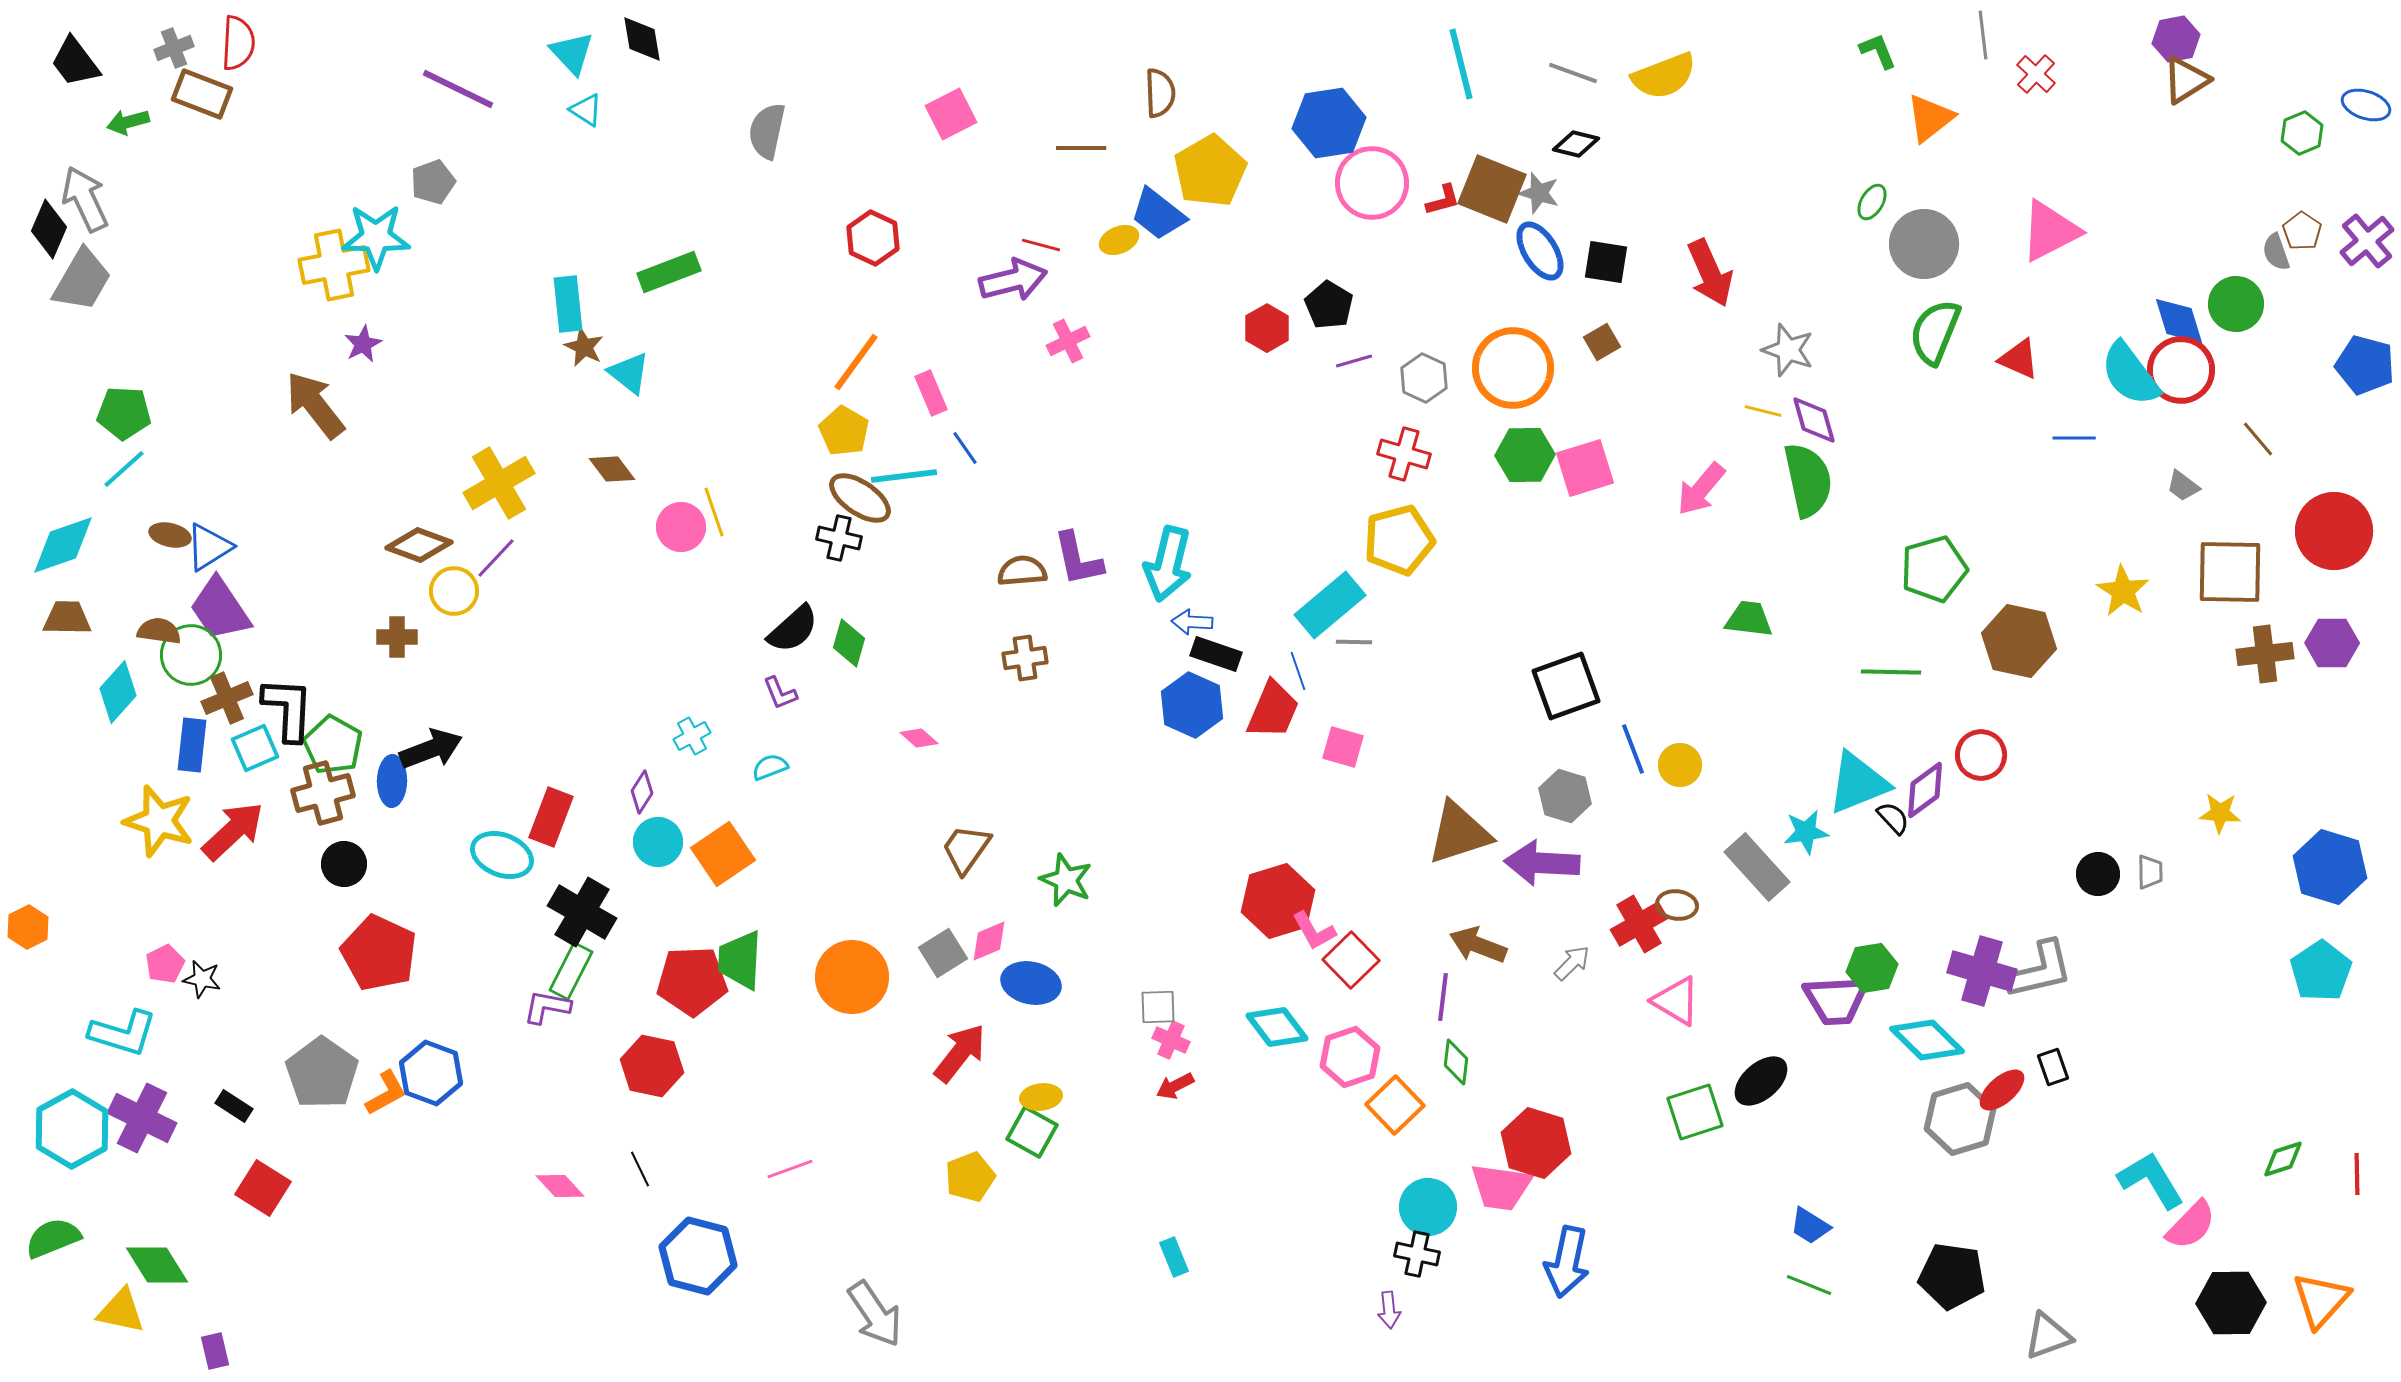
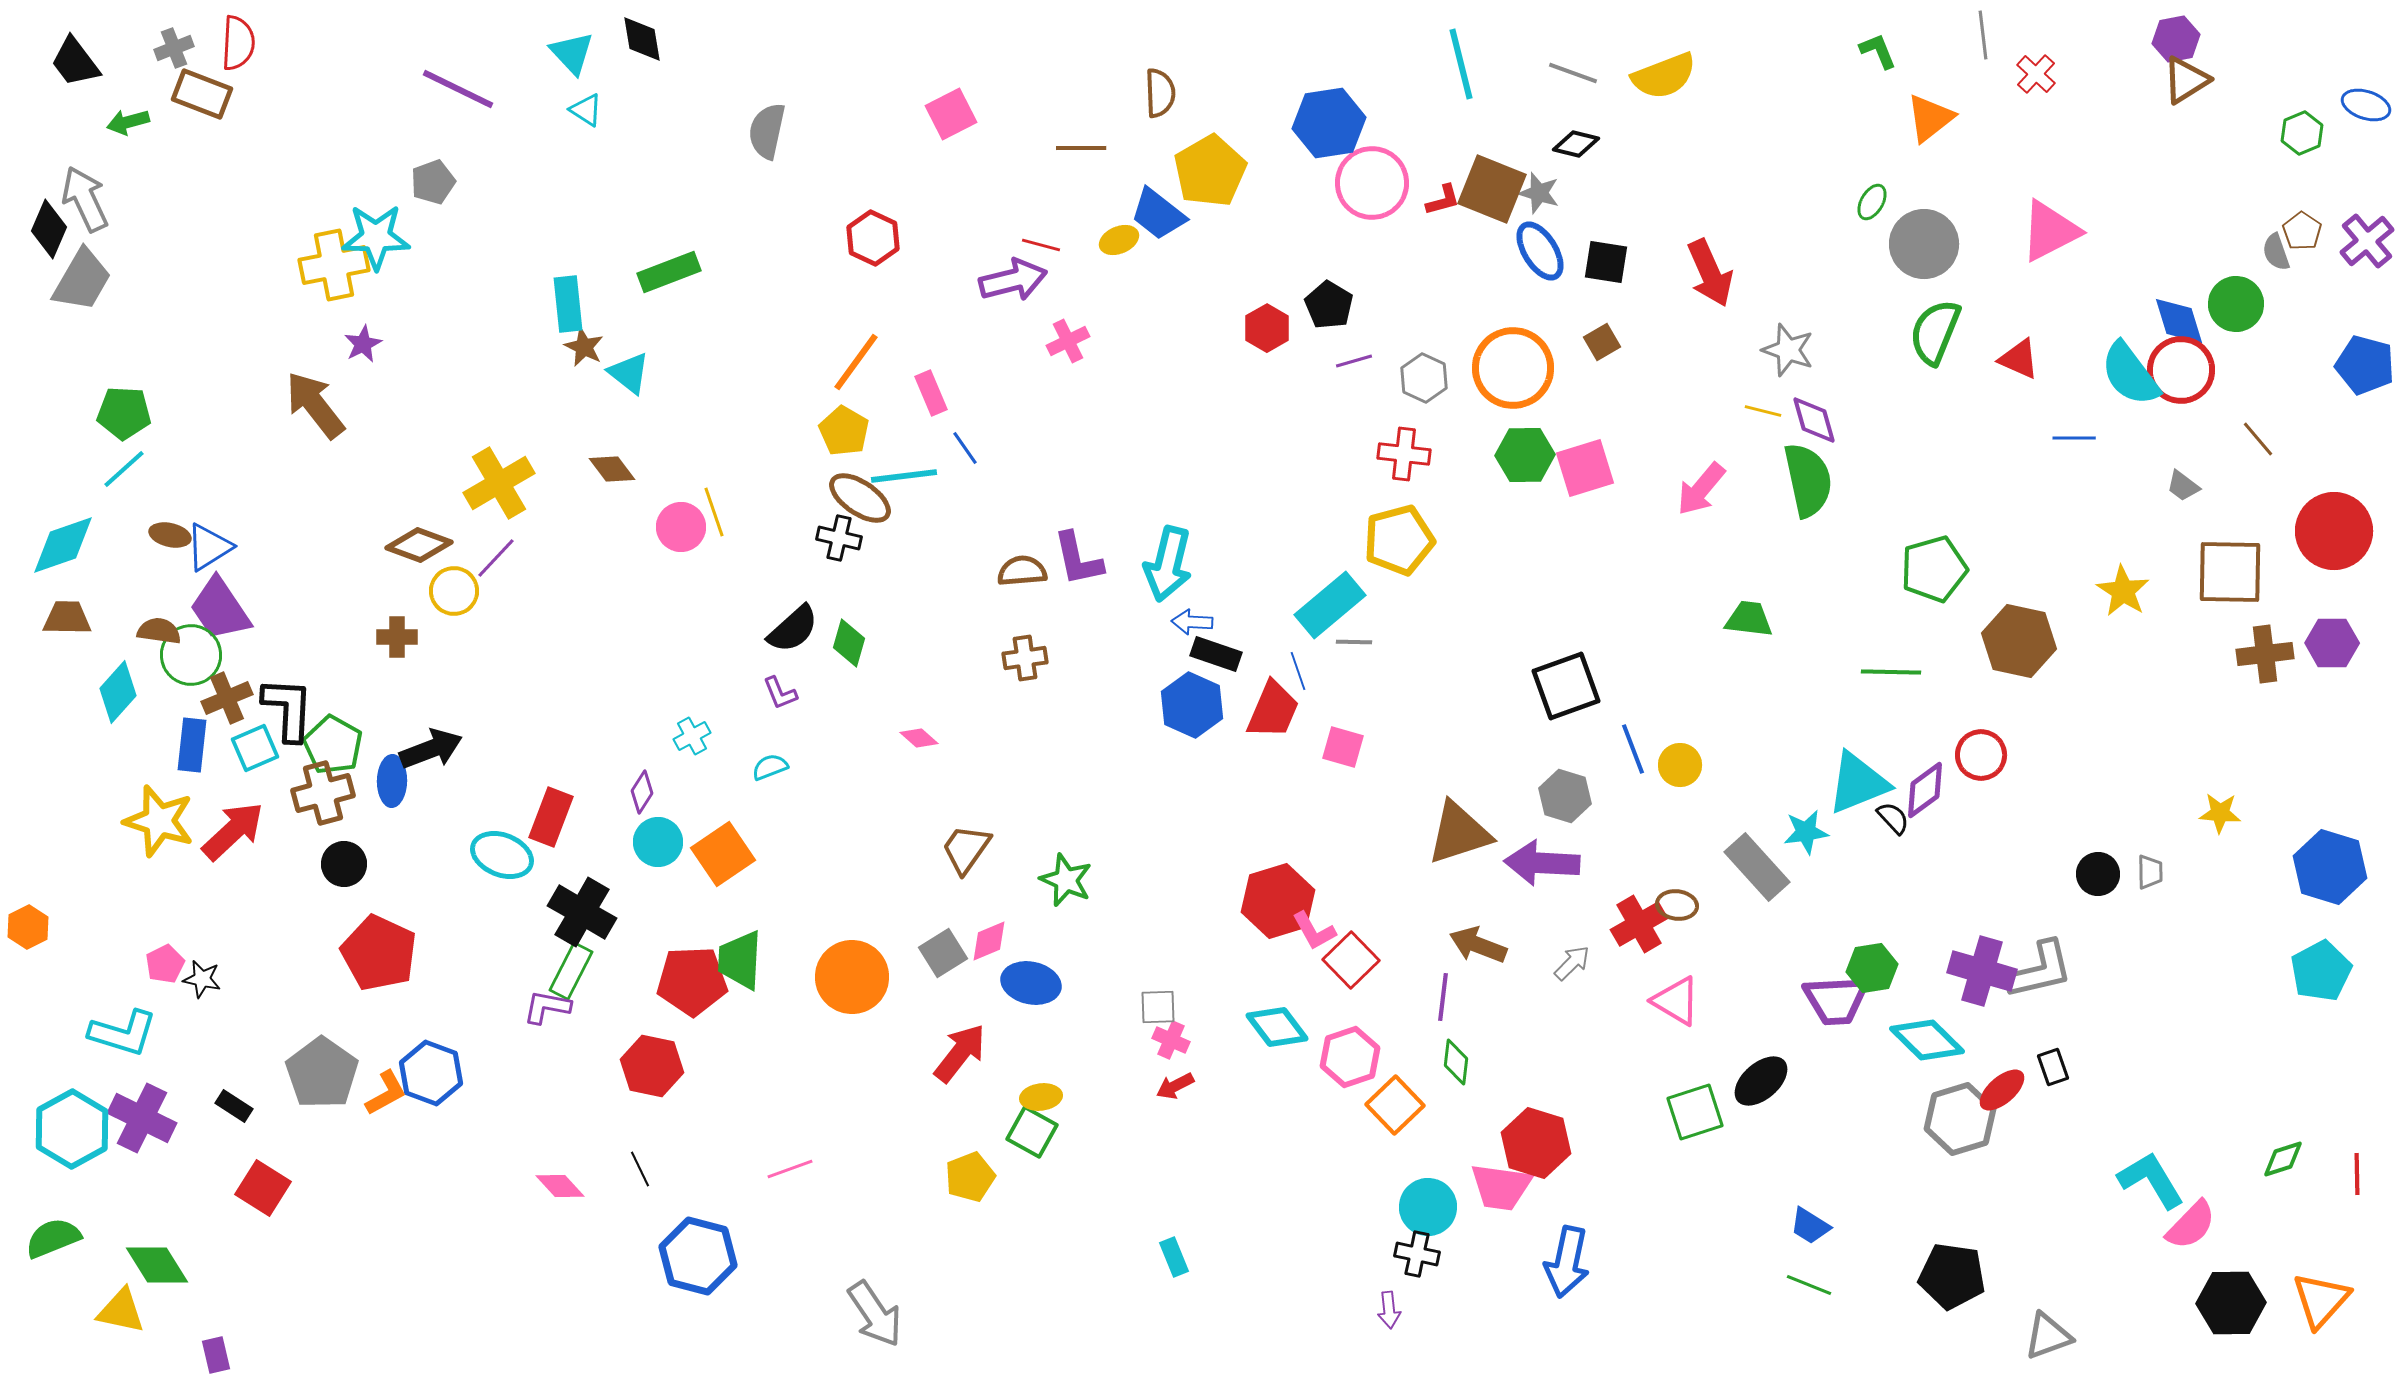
red cross at (1404, 454): rotated 9 degrees counterclockwise
cyan pentagon at (2321, 971): rotated 6 degrees clockwise
purple rectangle at (215, 1351): moved 1 px right, 4 px down
